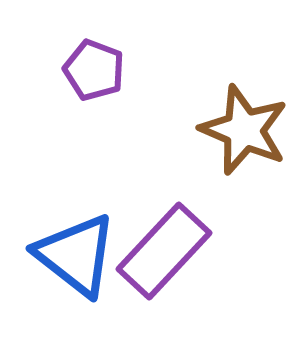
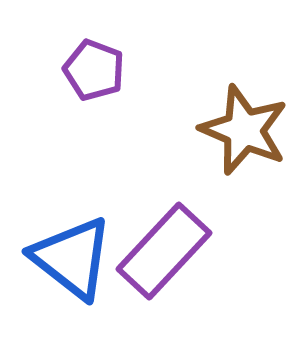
blue triangle: moved 4 px left, 3 px down
